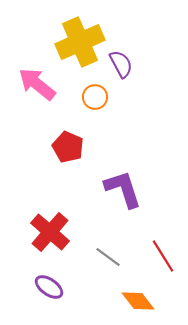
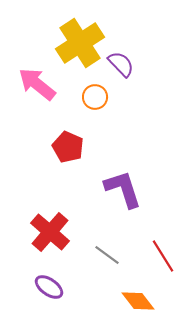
yellow cross: moved 1 px down; rotated 9 degrees counterclockwise
purple semicircle: rotated 16 degrees counterclockwise
gray line: moved 1 px left, 2 px up
